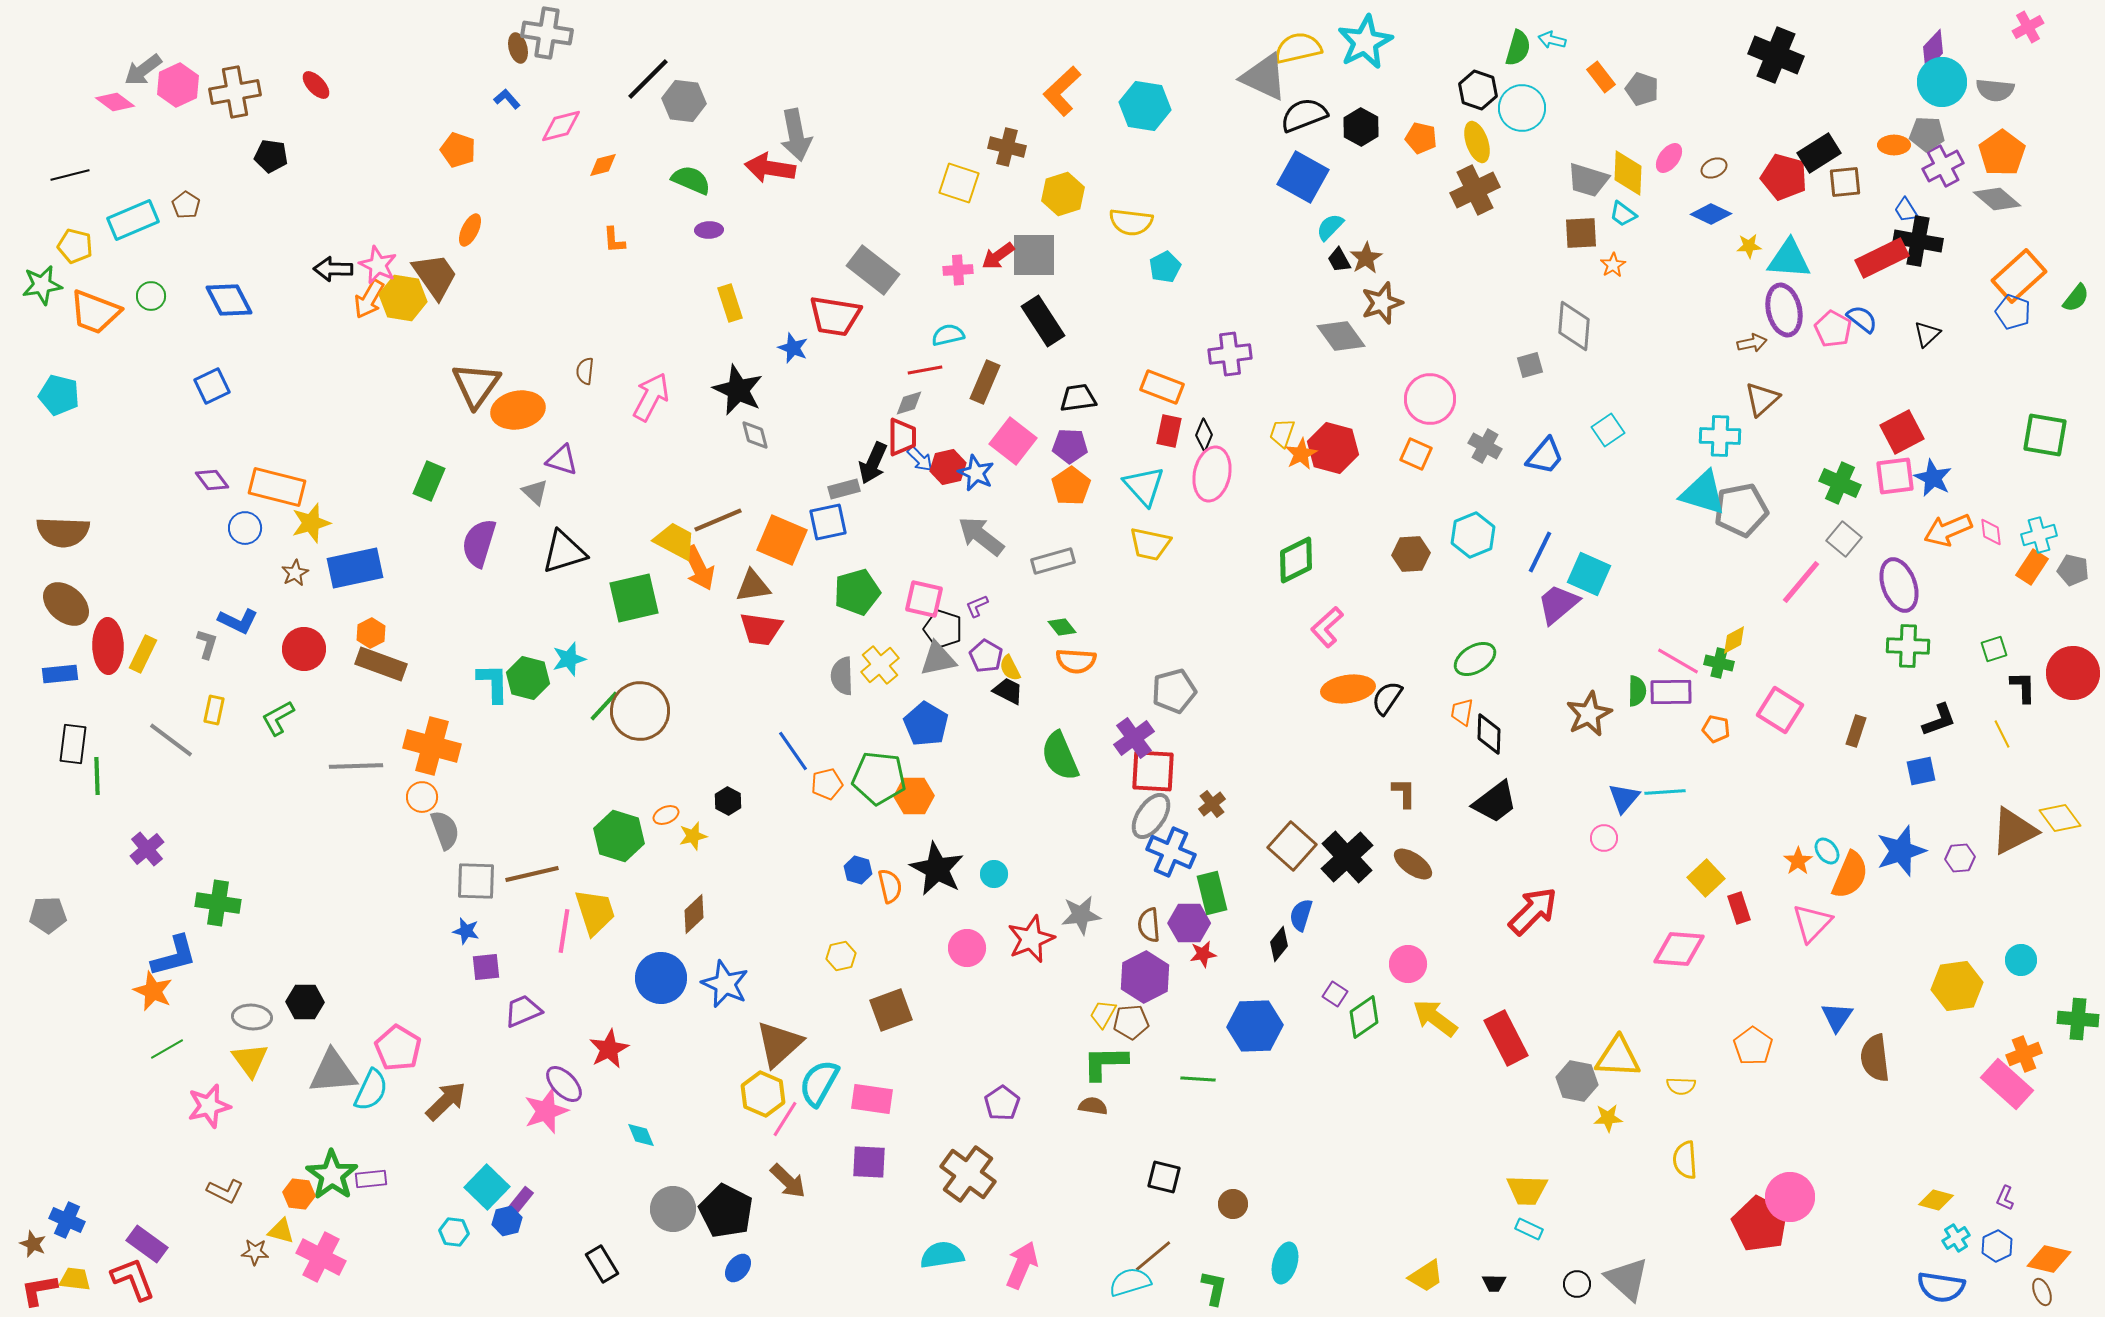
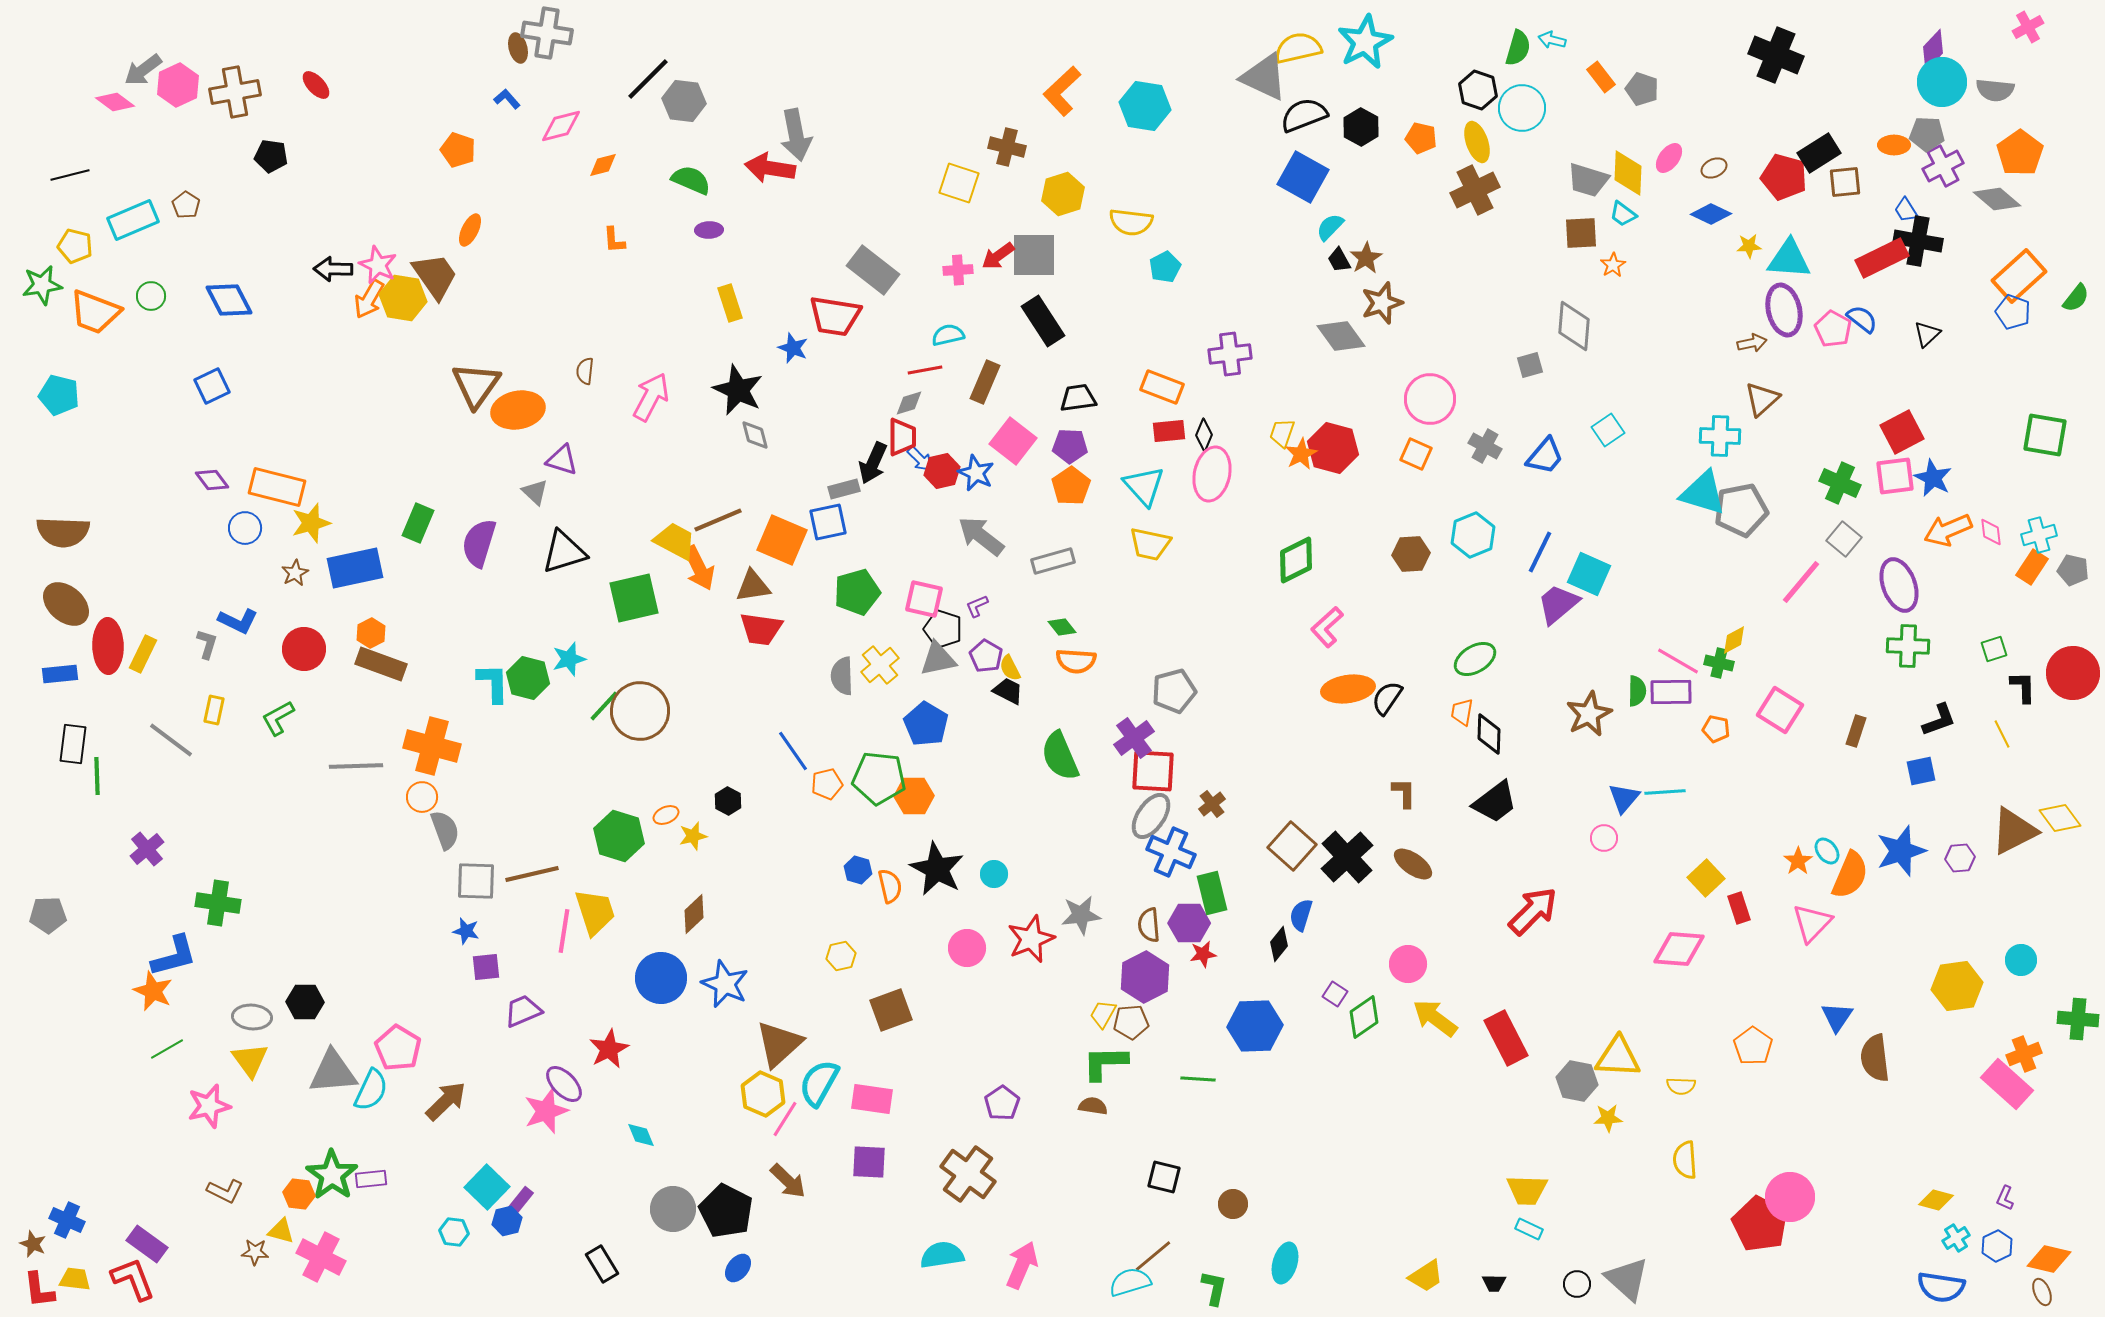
orange pentagon at (2002, 153): moved 18 px right
red rectangle at (1169, 431): rotated 72 degrees clockwise
red hexagon at (948, 467): moved 6 px left, 4 px down
green rectangle at (429, 481): moved 11 px left, 42 px down
red L-shape at (39, 1290): rotated 87 degrees counterclockwise
